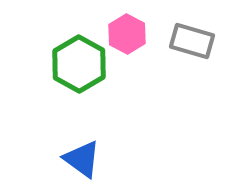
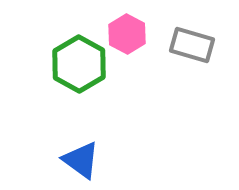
gray rectangle: moved 4 px down
blue triangle: moved 1 px left, 1 px down
